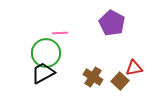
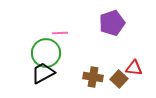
purple pentagon: rotated 25 degrees clockwise
red triangle: rotated 18 degrees clockwise
brown cross: rotated 24 degrees counterclockwise
brown square: moved 1 px left, 2 px up
